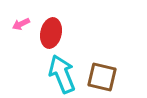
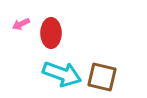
red ellipse: rotated 12 degrees counterclockwise
cyan arrow: rotated 132 degrees clockwise
